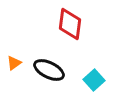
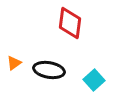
red diamond: moved 1 px up
black ellipse: rotated 16 degrees counterclockwise
